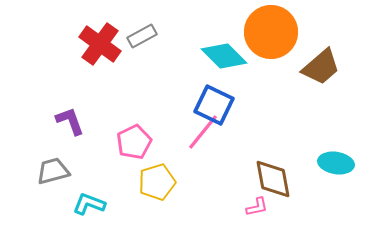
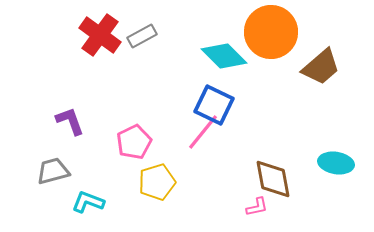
red cross: moved 9 px up
cyan L-shape: moved 1 px left, 2 px up
